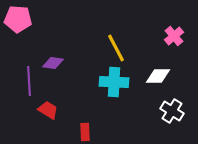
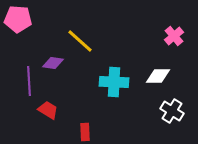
yellow line: moved 36 px left, 7 px up; rotated 20 degrees counterclockwise
